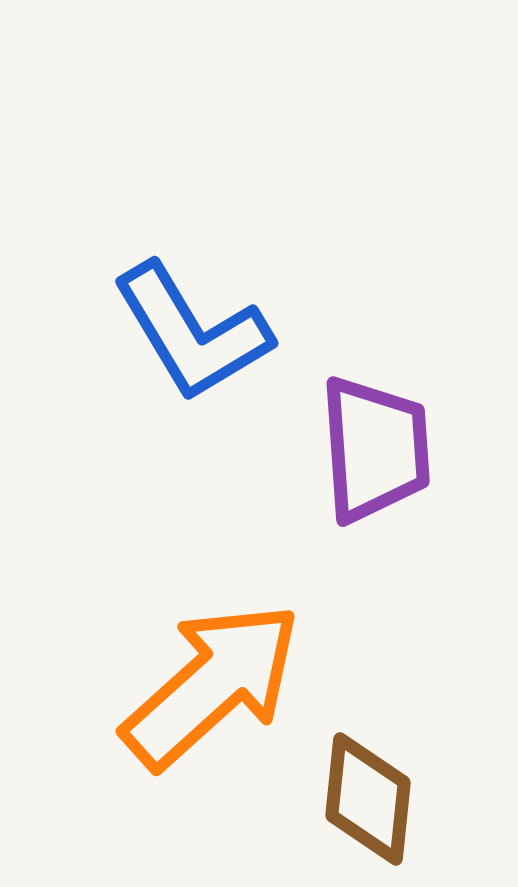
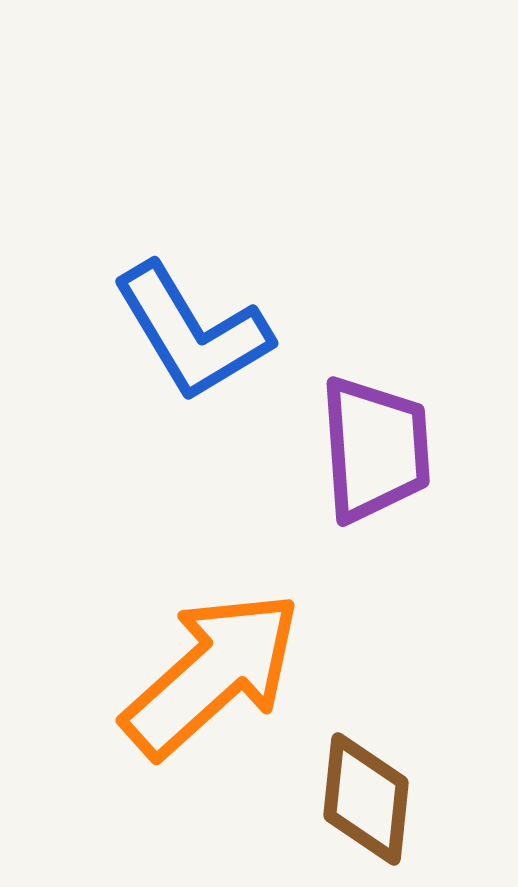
orange arrow: moved 11 px up
brown diamond: moved 2 px left
